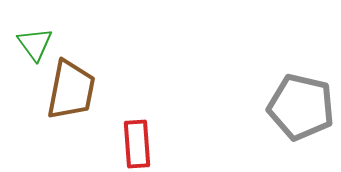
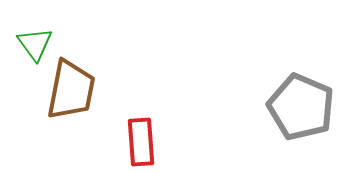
gray pentagon: rotated 10 degrees clockwise
red rectangle: moved 4 px right, 2 px up
